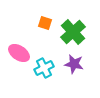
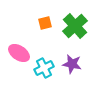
orange square: rotated 32 degrees counterclockwise
green cross: moved 2 px right, 6 px up
purple star: moved 2 px left
